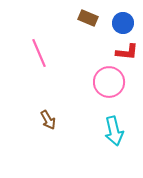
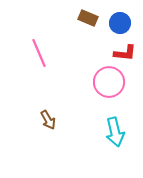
blue circle: moved 3 px left
red L-shape: moved 2 px left, 1 px down
cyan arrow: moved 1 px right, 1 px down
